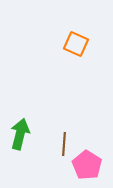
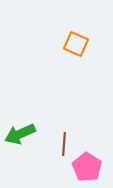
green arrow: rotated 128 degrees counterclockwise
pink pentagon: moved 2 px down
